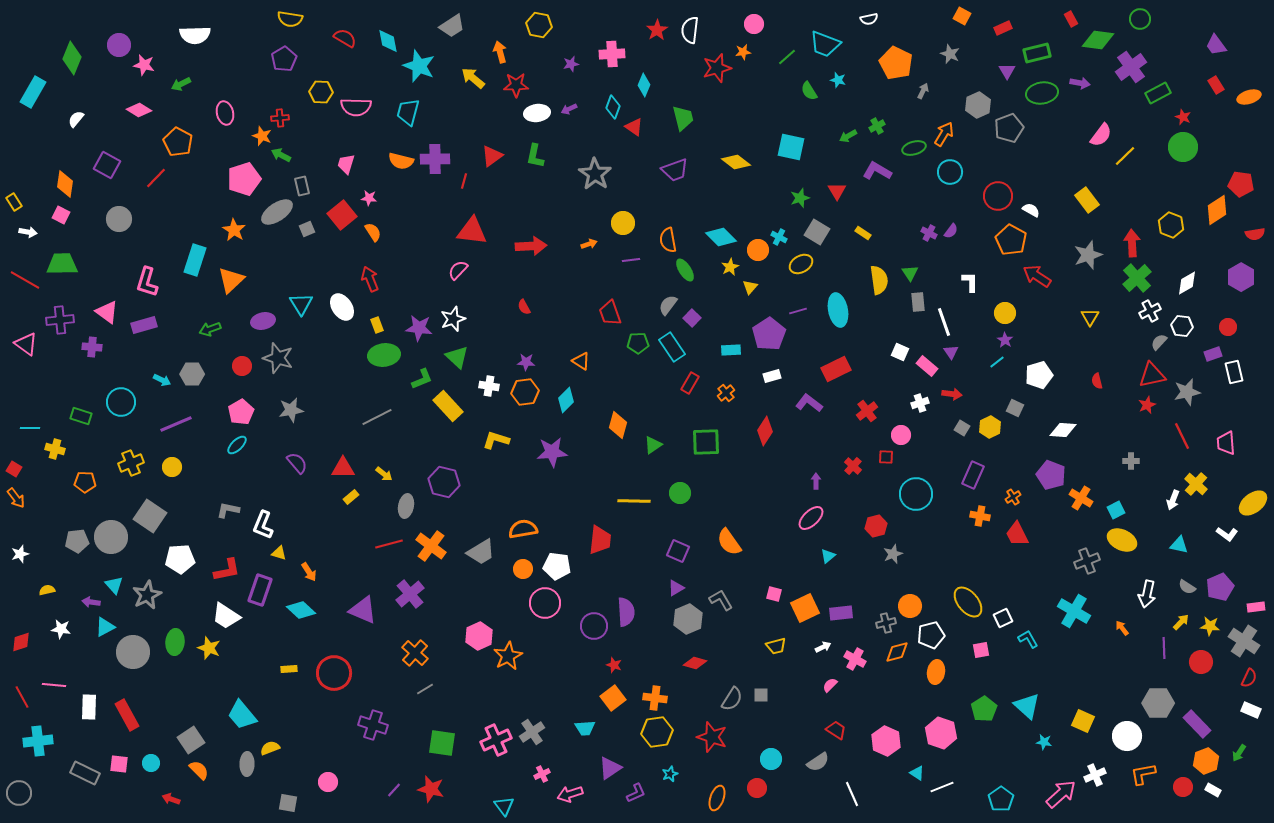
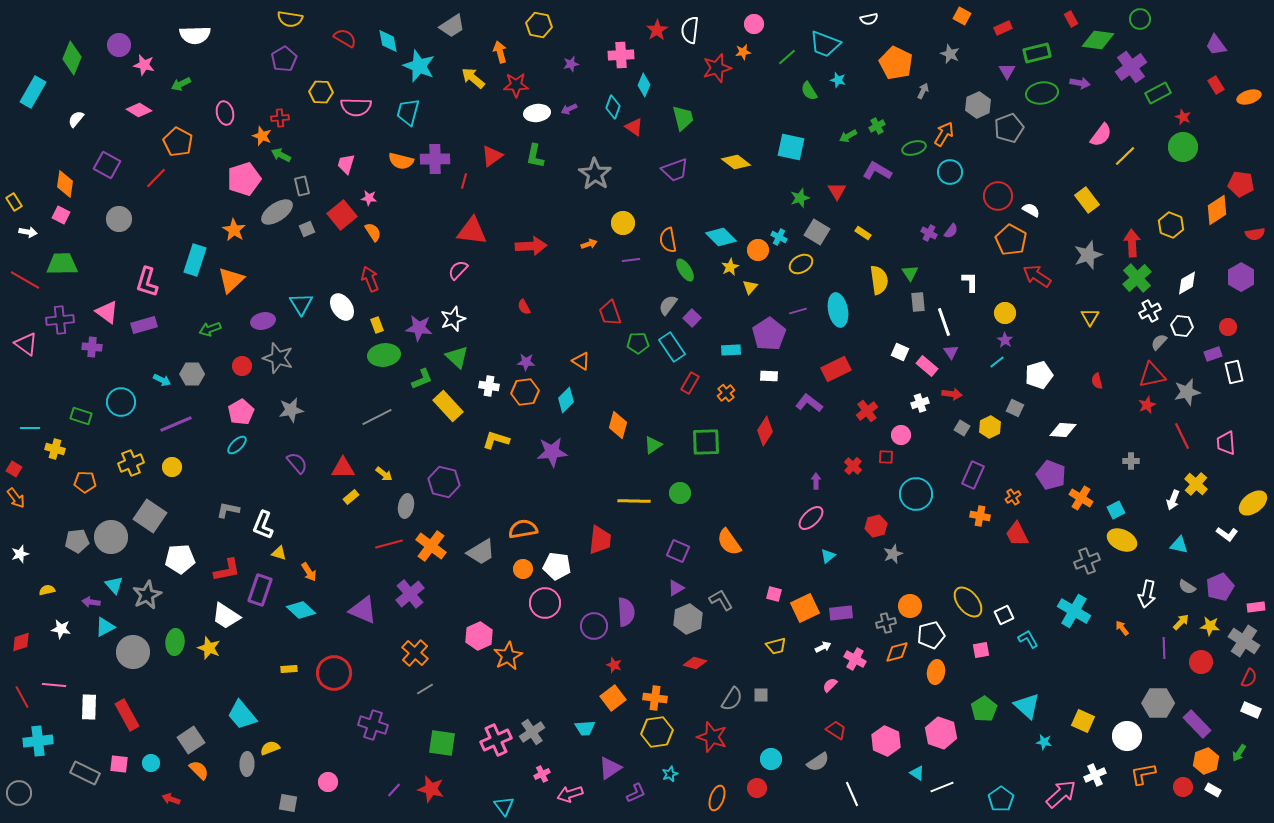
pink cross at (612, 54): moved 9 px right, 1 px down
white rectangle at (772, 376): moved 3 px left; rotated 18 degrees clockwise
white square at (1003, 618): moved 1 px right, 3 px up
